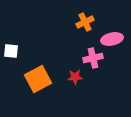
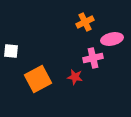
red star: rotated 14 degrees clockwise
